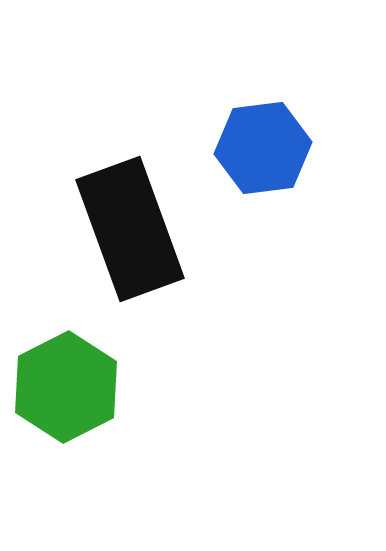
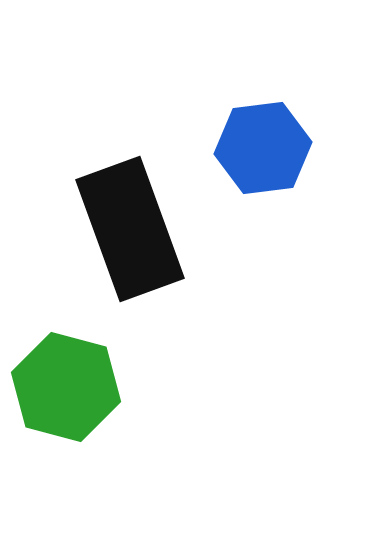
green hexagon: rotated 18 degrees counterclockwise
